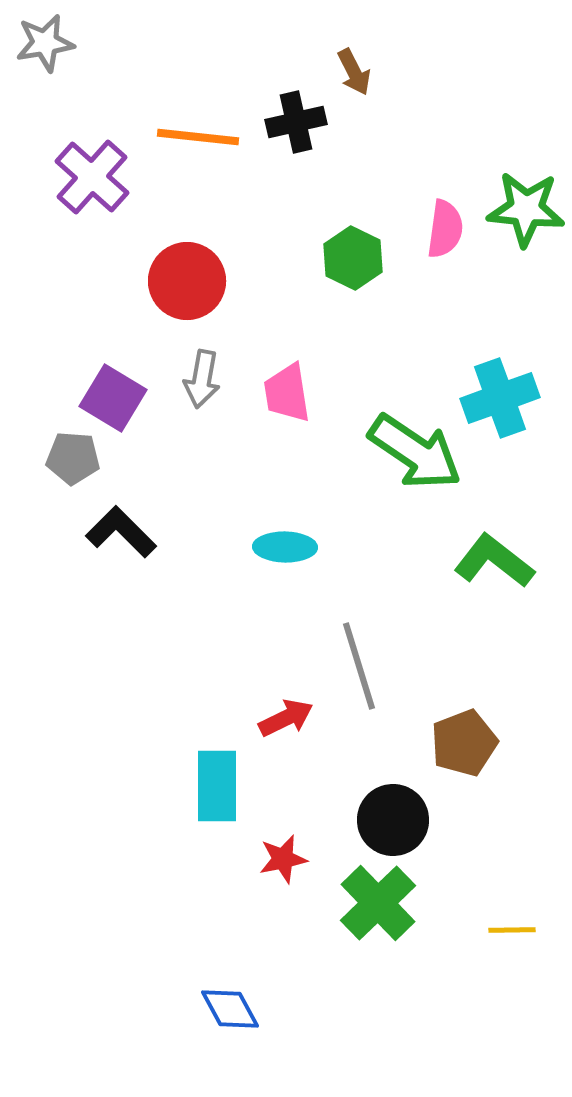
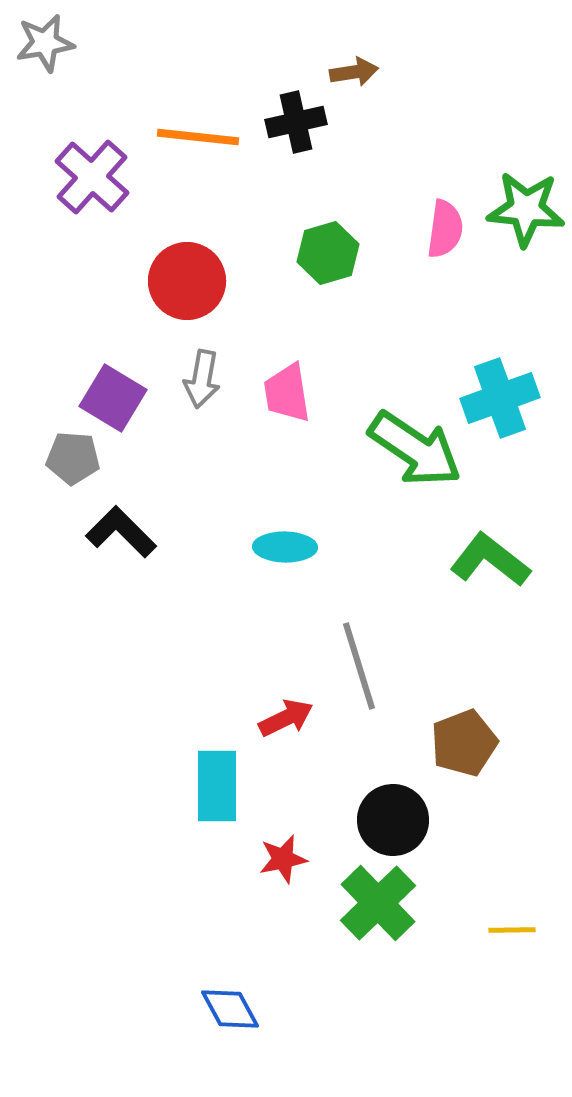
brown arrow: rotated 72 degrees counterclockwise
green hexagon: moved 25 px left, 5 px up; rotated 18 degrees clockwise
green arrow: moved 3 px up
green L-shape: moved 4 px left, 1 px up
